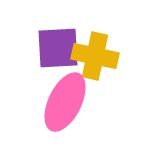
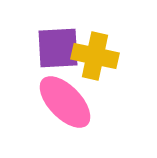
pink ellipse: rotated 70 degrees counterclockwise
